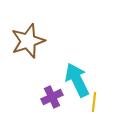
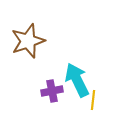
purple cross: moved 6 px up; rotated 15 degrees clockwise
yellow line: moved 1 px left, 2 px up
